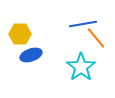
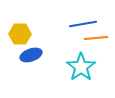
orange line: rotated 55 degrees counterclockwise
